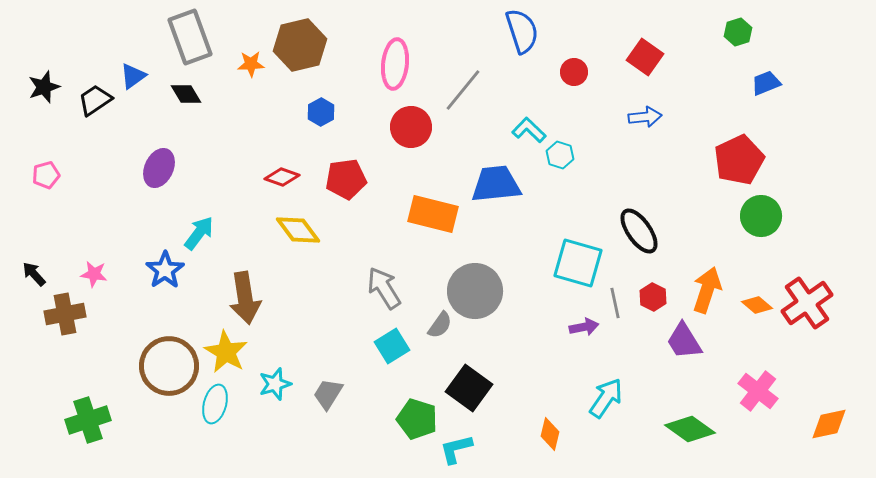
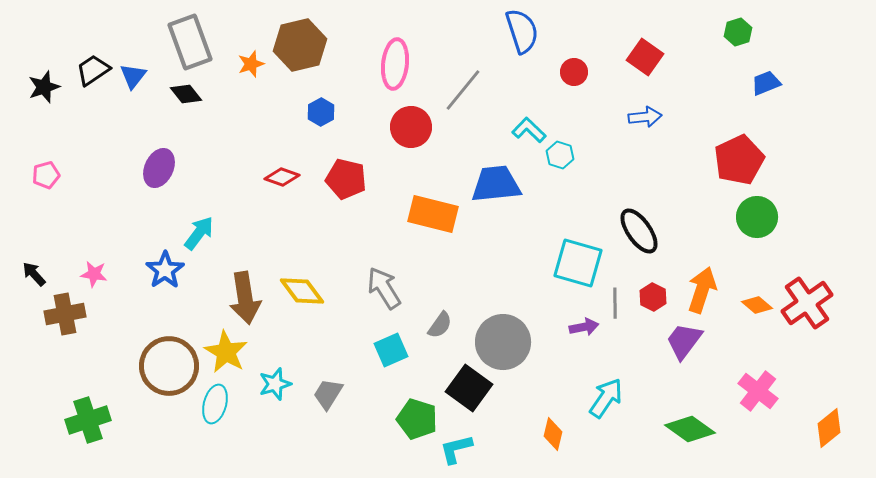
gray rectangle at (190, 37): moved 5 px down
orange star at (251, 64): rotated 16 degrees counterclockwise
blue triangle at (133, 76): rotated 16 degrees counterclockwise
black diamond at (186, 94): rotated 8 degrees counterclockwise
black trapezoid at (95, 100): moved 2 px left, 30 px up
red pentagon at (346, 179): rotated 21 degrees clockwise
green circle at (761, 216): moved 4 px left, 1 px down
yellow diamond at (298, 230): moved 4 px right, 61 px down
orange arrow at (707, 290): moved 5 px left
gray circle at (475, 291): moved 28 px right, 51 px down
gray line at (615, 303): rotated 12 degrees clockwise
purple trapezoid at (684, 341): rotated 69 degrees clockwise
cyan square at (392, 346): moved 1 px left, 4 px down; rotated 8 degrees clockwise
orange diamond at (829, 424): moved 4 px down; rotated 27 degrees counterclockwise
orange diamond at (550, 434): moved 3 px right
